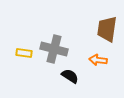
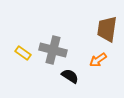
gray cross: moved 1 px left, 1 px down
yellow rectangle: moved 1 px left; rotated 28 degrees clockwise
orange arrow: rotated 42 degrees counterclockwise
